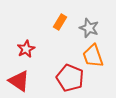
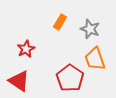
gray star: moved 1 px right, 1 px down
orange trapezoid: moved 2 px right, 3 px down
red pentagon: rotated 12 degrees clockwise
